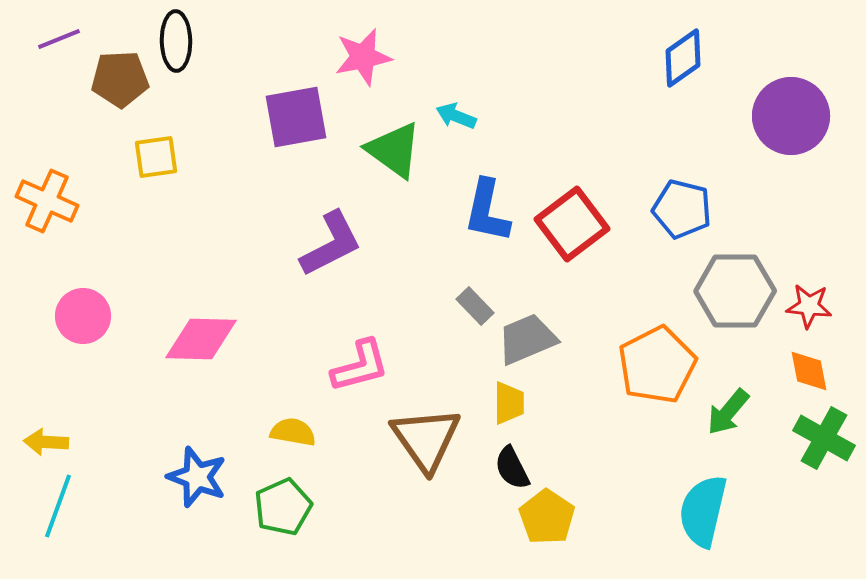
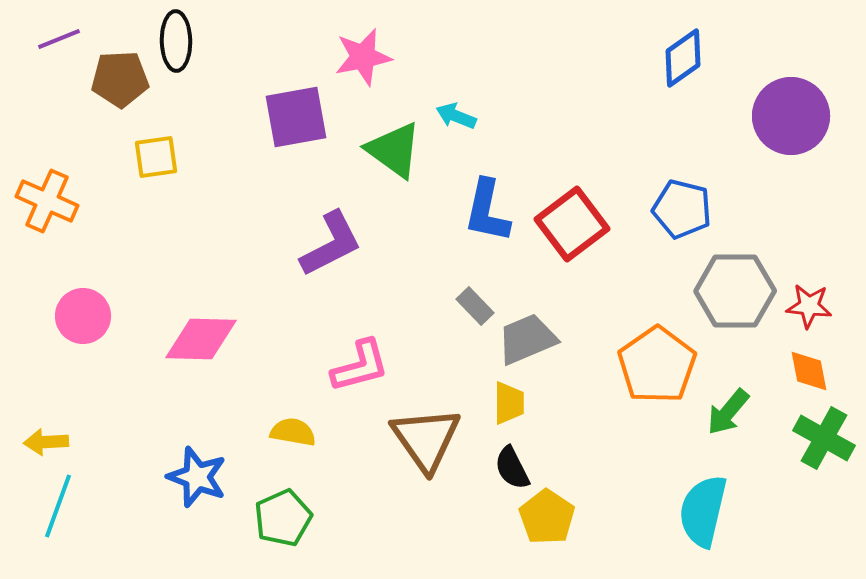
orange pentagon: rotated 8 degrees counterclockwise
yellow arrow: rotated 6 degrees counterclockwise
green pentagon: moved 11 px down
